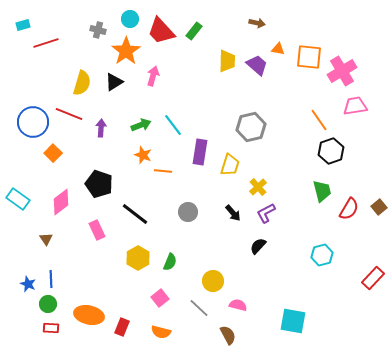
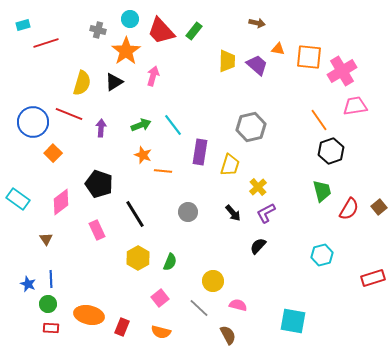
black line at (135, 214): rotated 20 degrees clockwise
red rectangle at (373, 278): rotated 30 degrees clockwise
